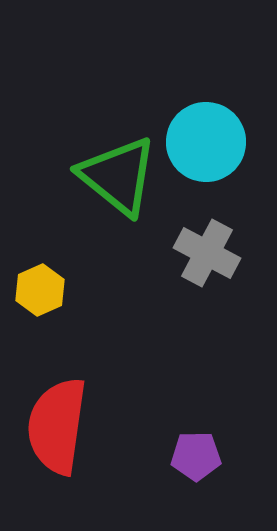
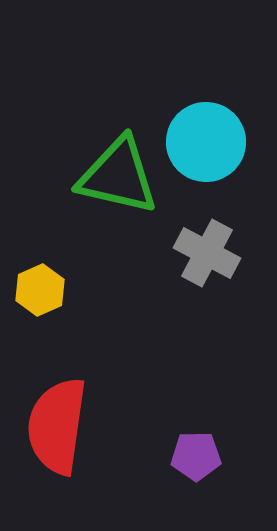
green triangle: rotated 26 degrees counterclockwise
